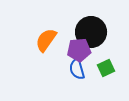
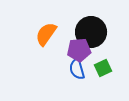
orange semicircle: moved 6 px up
green square: moved 3 px left
